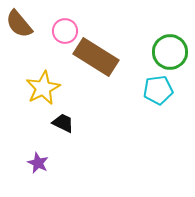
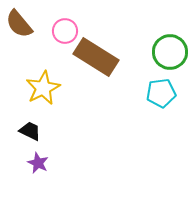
cyan pentagon: moved 3 px right, 3 px down
black trapezoid: moved 33 px left, 8 px down
